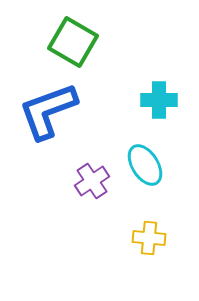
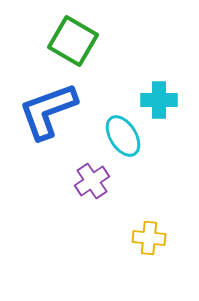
green square: moved 1 px up
cyan ellipse: moved 22 px left, 29 px up
